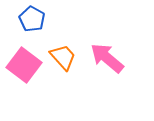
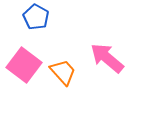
blue pentagon: moved 4 px right, 2 px up
orange trapezoid: moved 15 px down
